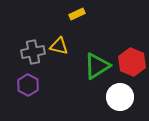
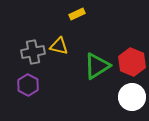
white circle: moved 12 px right
